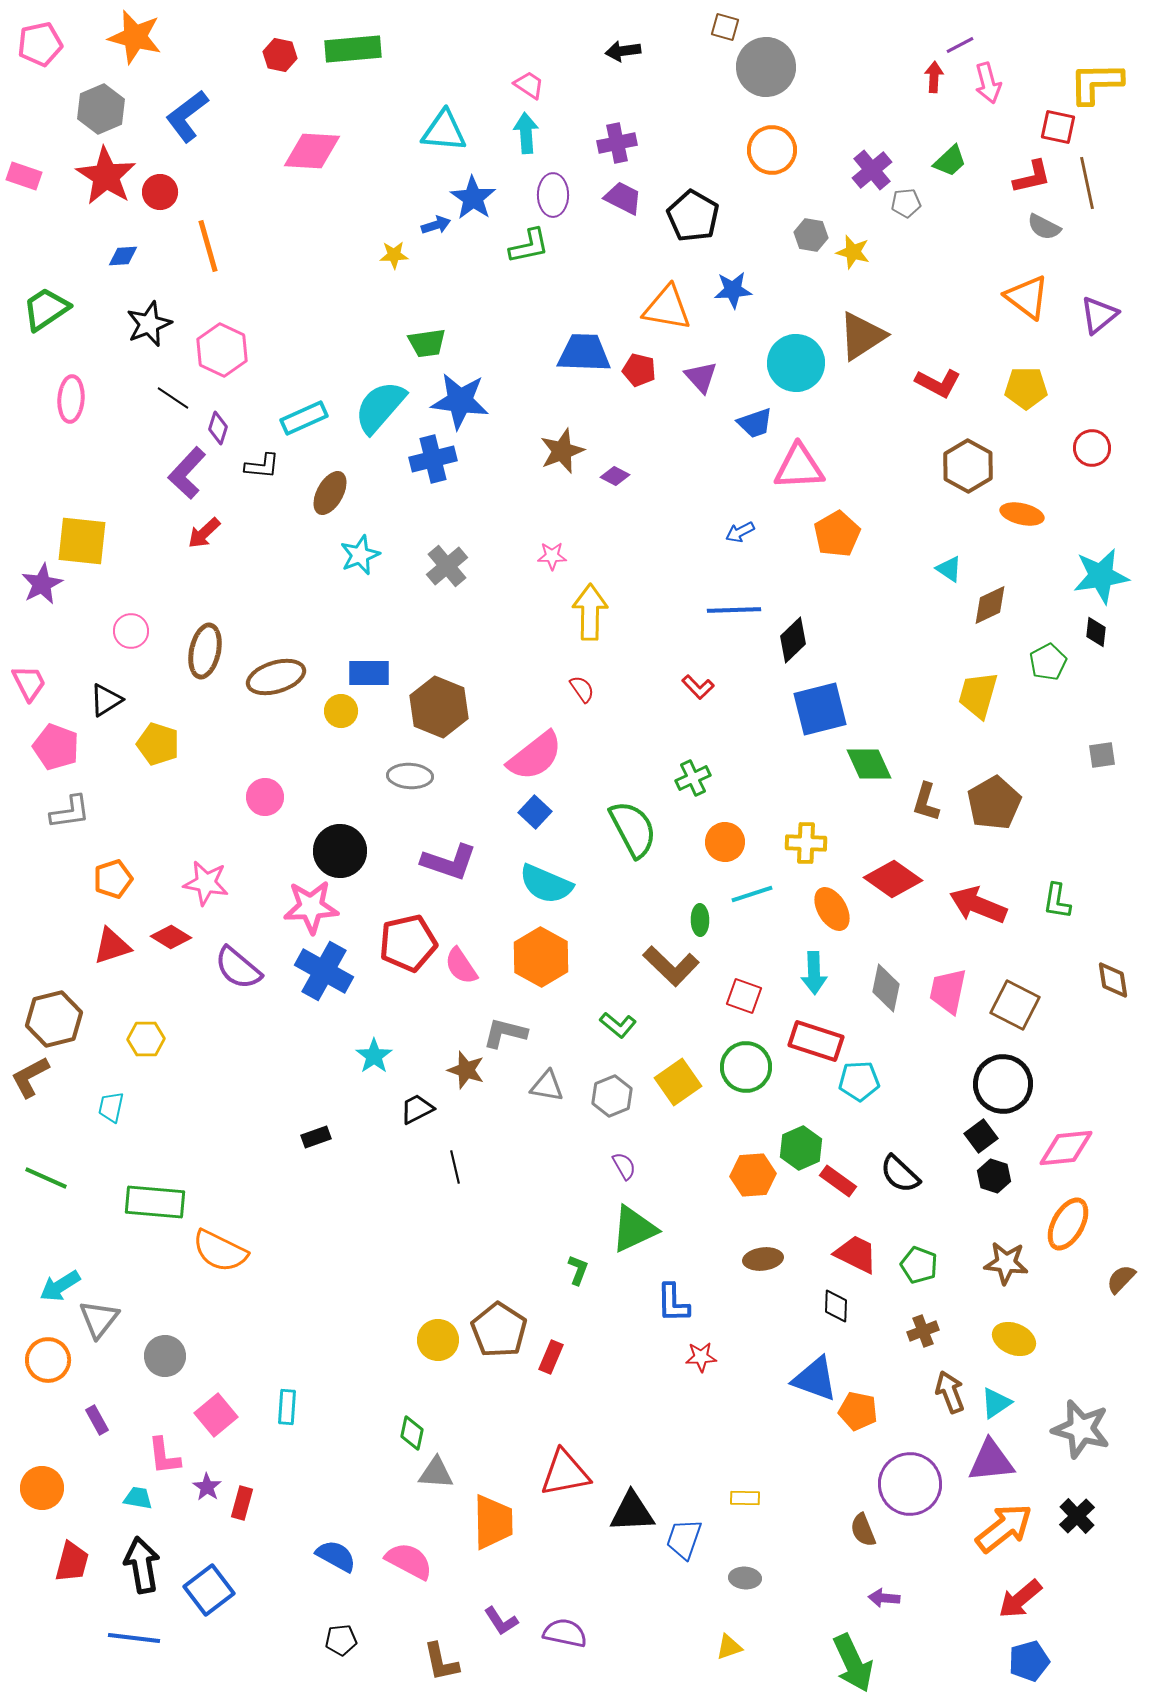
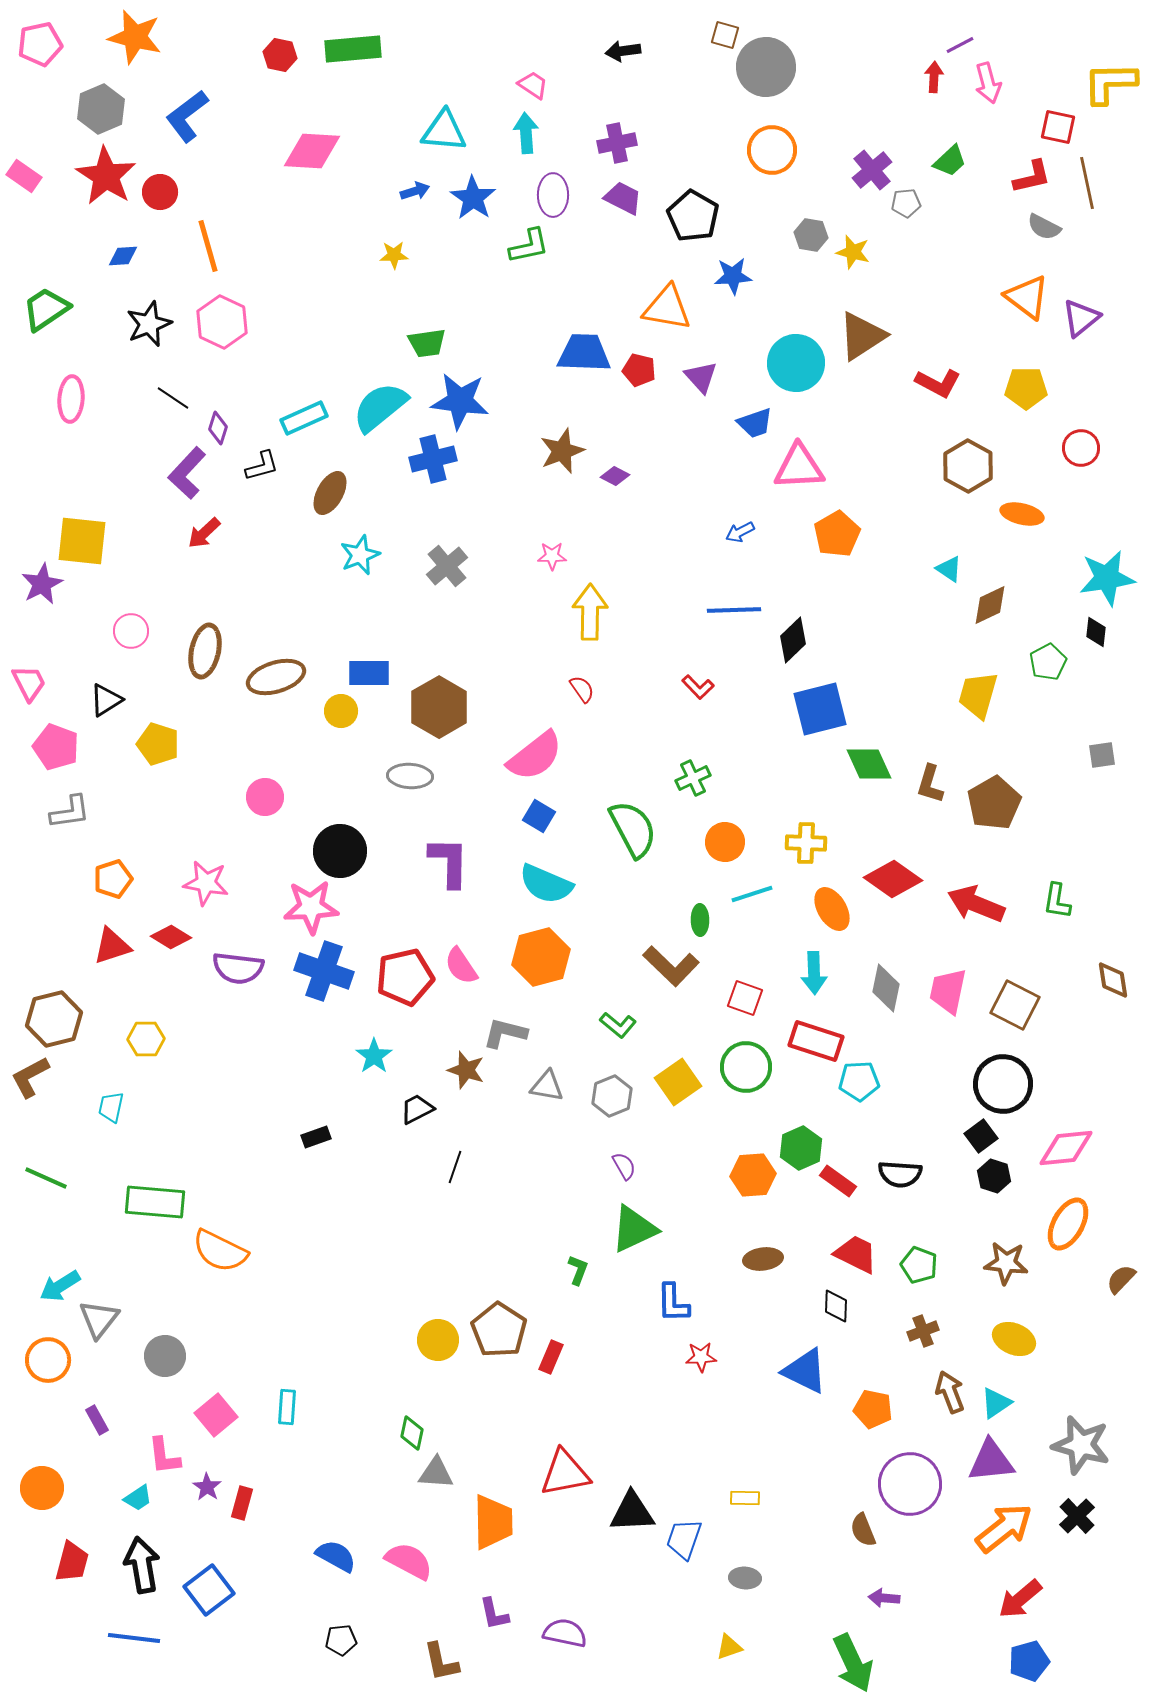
brown square at (725, 27): moved 8 px down
yellow L-shape at (1096, 83): moved 14 px right
pink trapezoid at (529, 85): moved 4 px right
pink rectangle at (24, 176): rotated 16 degrees clockwise
blue arrow at (436, 225): moved 21 px left, 34 px up
blue star at (733, 290): moved 14 px up
purple triangle at (1099, 315): moved 18 px left, 3 px down
pink hexagon at (222, 350): moved 28 px up
cyan semicircle at (380, 407): rotated 10 degrees clockwise
red circle at (1092, 448): moved 11 px left
black L-shape at (262, 466): rotated 21 degrees counterclockwise
cyan star at (1101, 576): moved 6 px right, 2 px down
brown hexagon at (439, 707): rotated 8 degrees clockwise
brown L-shape at (926, 802): moved 4 px right, 18 px up
blue square at (535, 812): moved 4 px right, 4 px down; rotated 12 degrees counterclockwise
purple L-shape at (449, 862): rotated 108 degrees counterclockwise
red arrow at (978, 905): moved 2 px left, 1 px up
red pentagon at (408, 943): moved 3 px left, 34 px down
orange hexagon at (541, 957): rotated 16 degrees clockwise
purple semicircle at (238, 968): rotated 33 degrees counterclockwise
blue cross at (324, 971): rotated 10 degrees counterclockwise
red square at (744, 996): moved 1 px right, 2 px down
black line at (455, 1167): rotated 32 degrees clockwise
black semicircle at (900, 1174): rotated 39 degrees counterclockwise
blue triangle at (815, 1379): moved 10 px left, 8 px up; rotated 6 degrees clockwise
orange pentagon at (858, 1411): moved 15 px right, 2 px up
gray star at (1081, 1429): moved 16 px down
cyan trapezoid at (138, 1498): rotated 136 degrees clockwise
purple L-shape at (501, 1621): moved 7 px left, 7 px up; rotated 21 degrees clockwise
